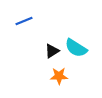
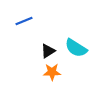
black triangle: moved 4 px left
orange star: moved 7 px left, 4 px up
